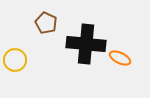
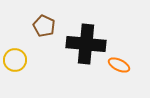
brown pentagon: moved 2 px left, 3 px down
orange ellipse: moved 1 px left, 7 px down
